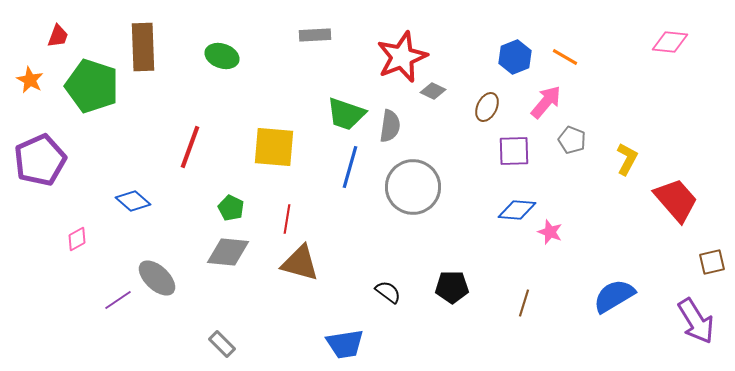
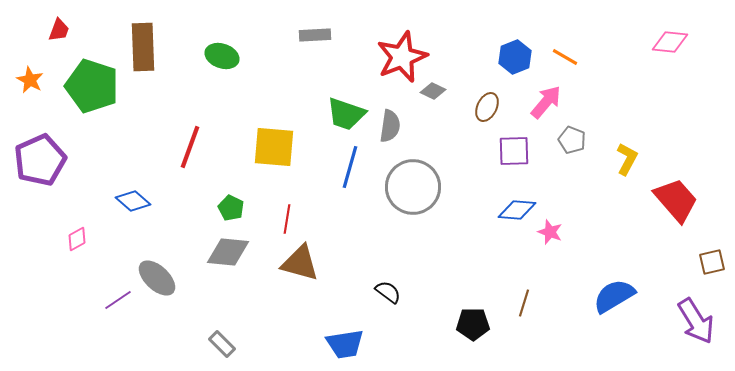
red trapezoid at (58, 36): moved 1 px right, 6 px up
black pentagon at (452, 287): moved 21 px right, 37 px down
